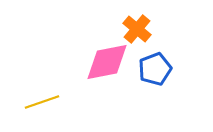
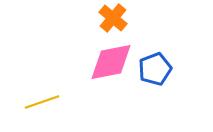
orange cross: moved 24 px left, 11 px up
pink diamond: moved 4 px right
